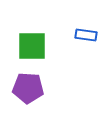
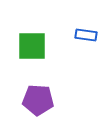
purple pentagon: moved 10 px right, 12 px down
